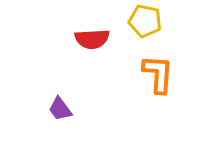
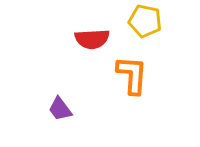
orange L-shape: moved 26 px left, 1 px down
